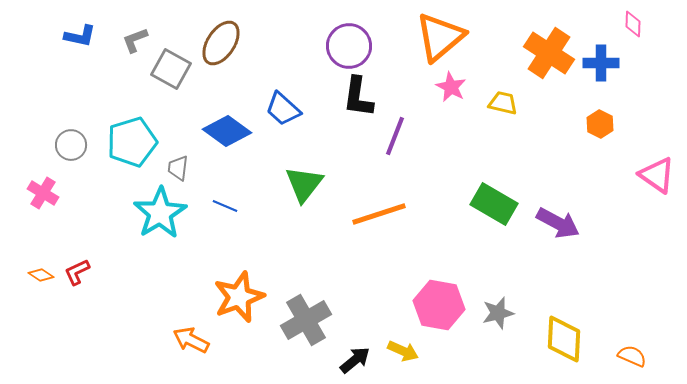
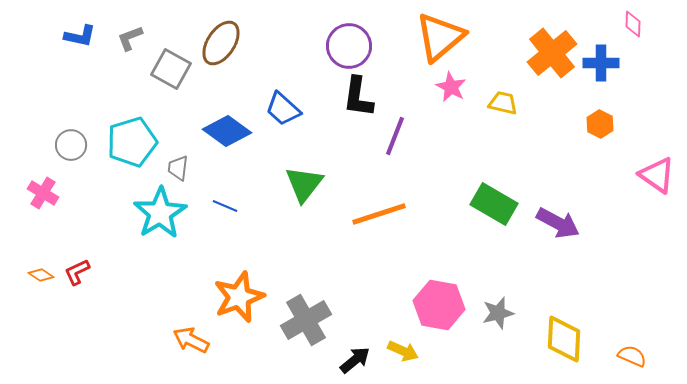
gray L-shape: moved 5 px left, 2 px up
orange cross: moved 3 px right; rotated 18 degrees clockwise
